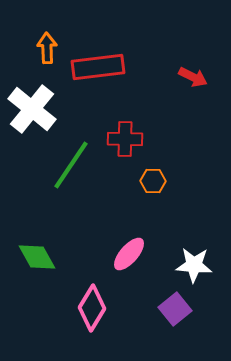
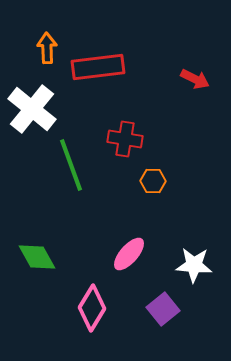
red arrow: moved 2 px right, 2 px down
red cross: rotated 8 degrees clockwise
green line: rotated 54 degrees counterclockwise
purple square: moved 12 px left
